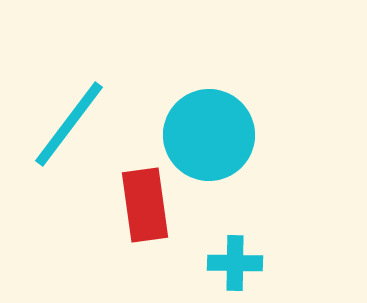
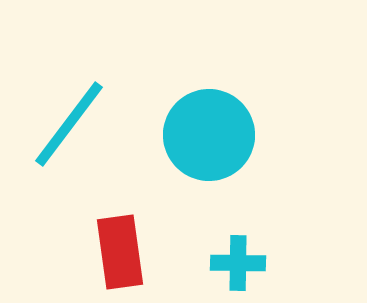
red rectangle: moved 25 px left, 47 px down
cyan cross: moved 3 px right
